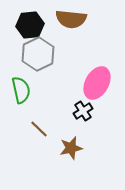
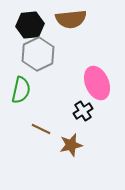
brown semicircle: rotated 12 degrees counterclockwise
pink ellipse: rotated 52 degrees counterclockwise
green semicircle: rotated 24 degrees clockwise
brown line: moved 2 px right; rotated 18 degrees counterclockwise
brown star: moved 3 px up
